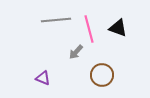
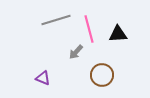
gray line: rotated 12 degrees counterclockwise
black triangle: moved 6 px down; rotated 24 degrees counterclockwise
